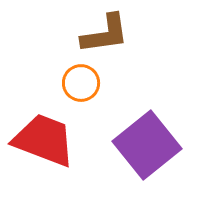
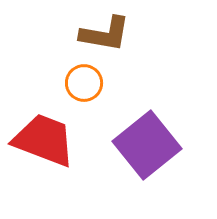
brown L-shape: rotated 18 degrees clockwise
orange circle: moved 3 px right
